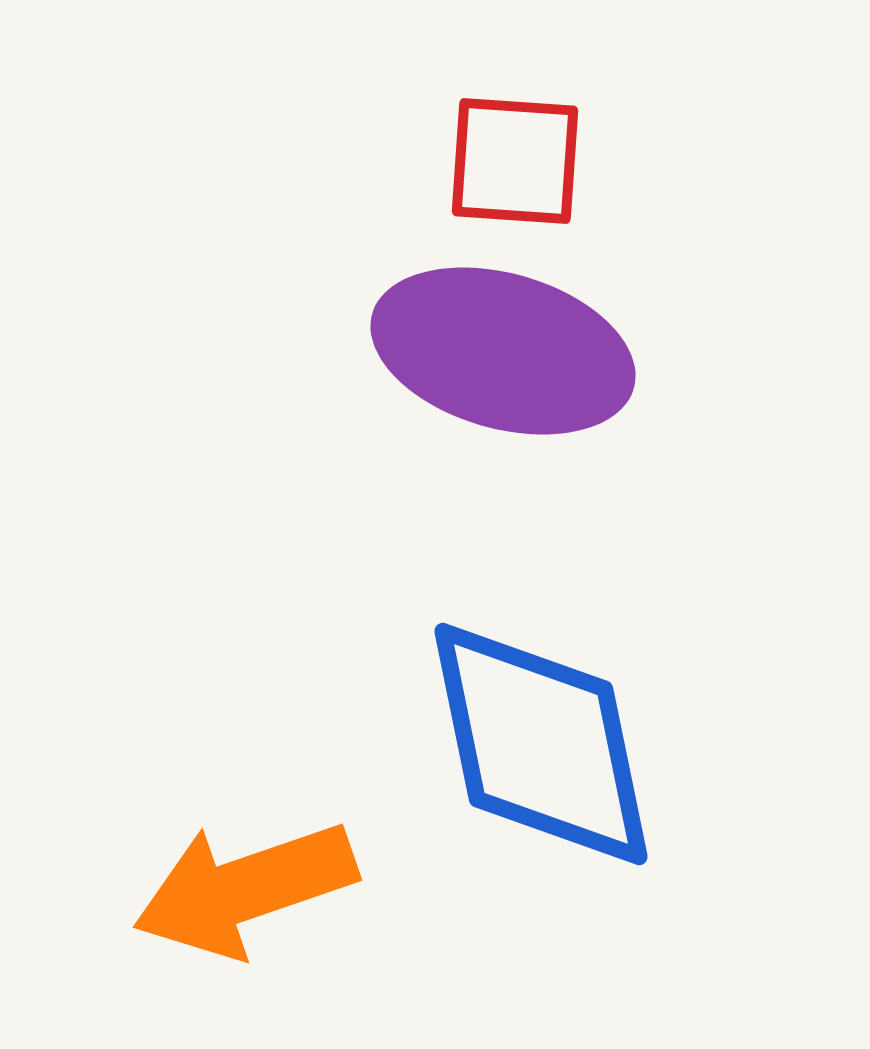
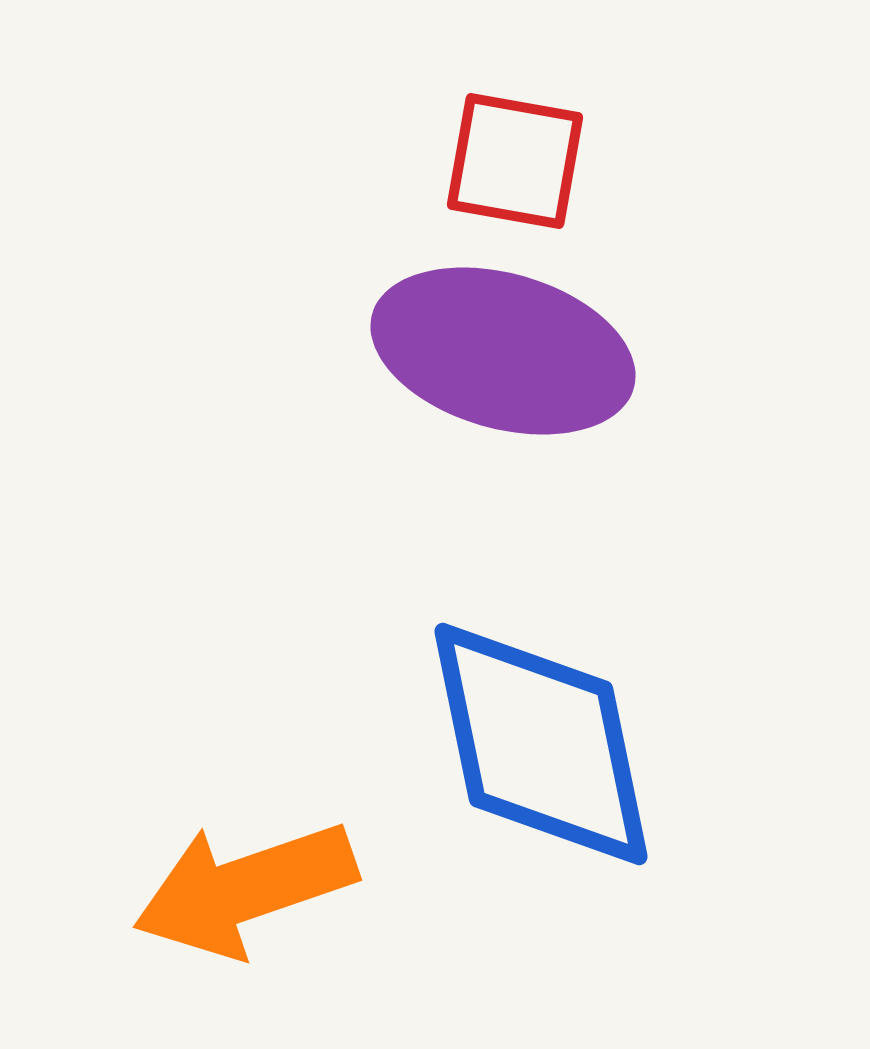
red square: rotated 6 degrees clockwise
